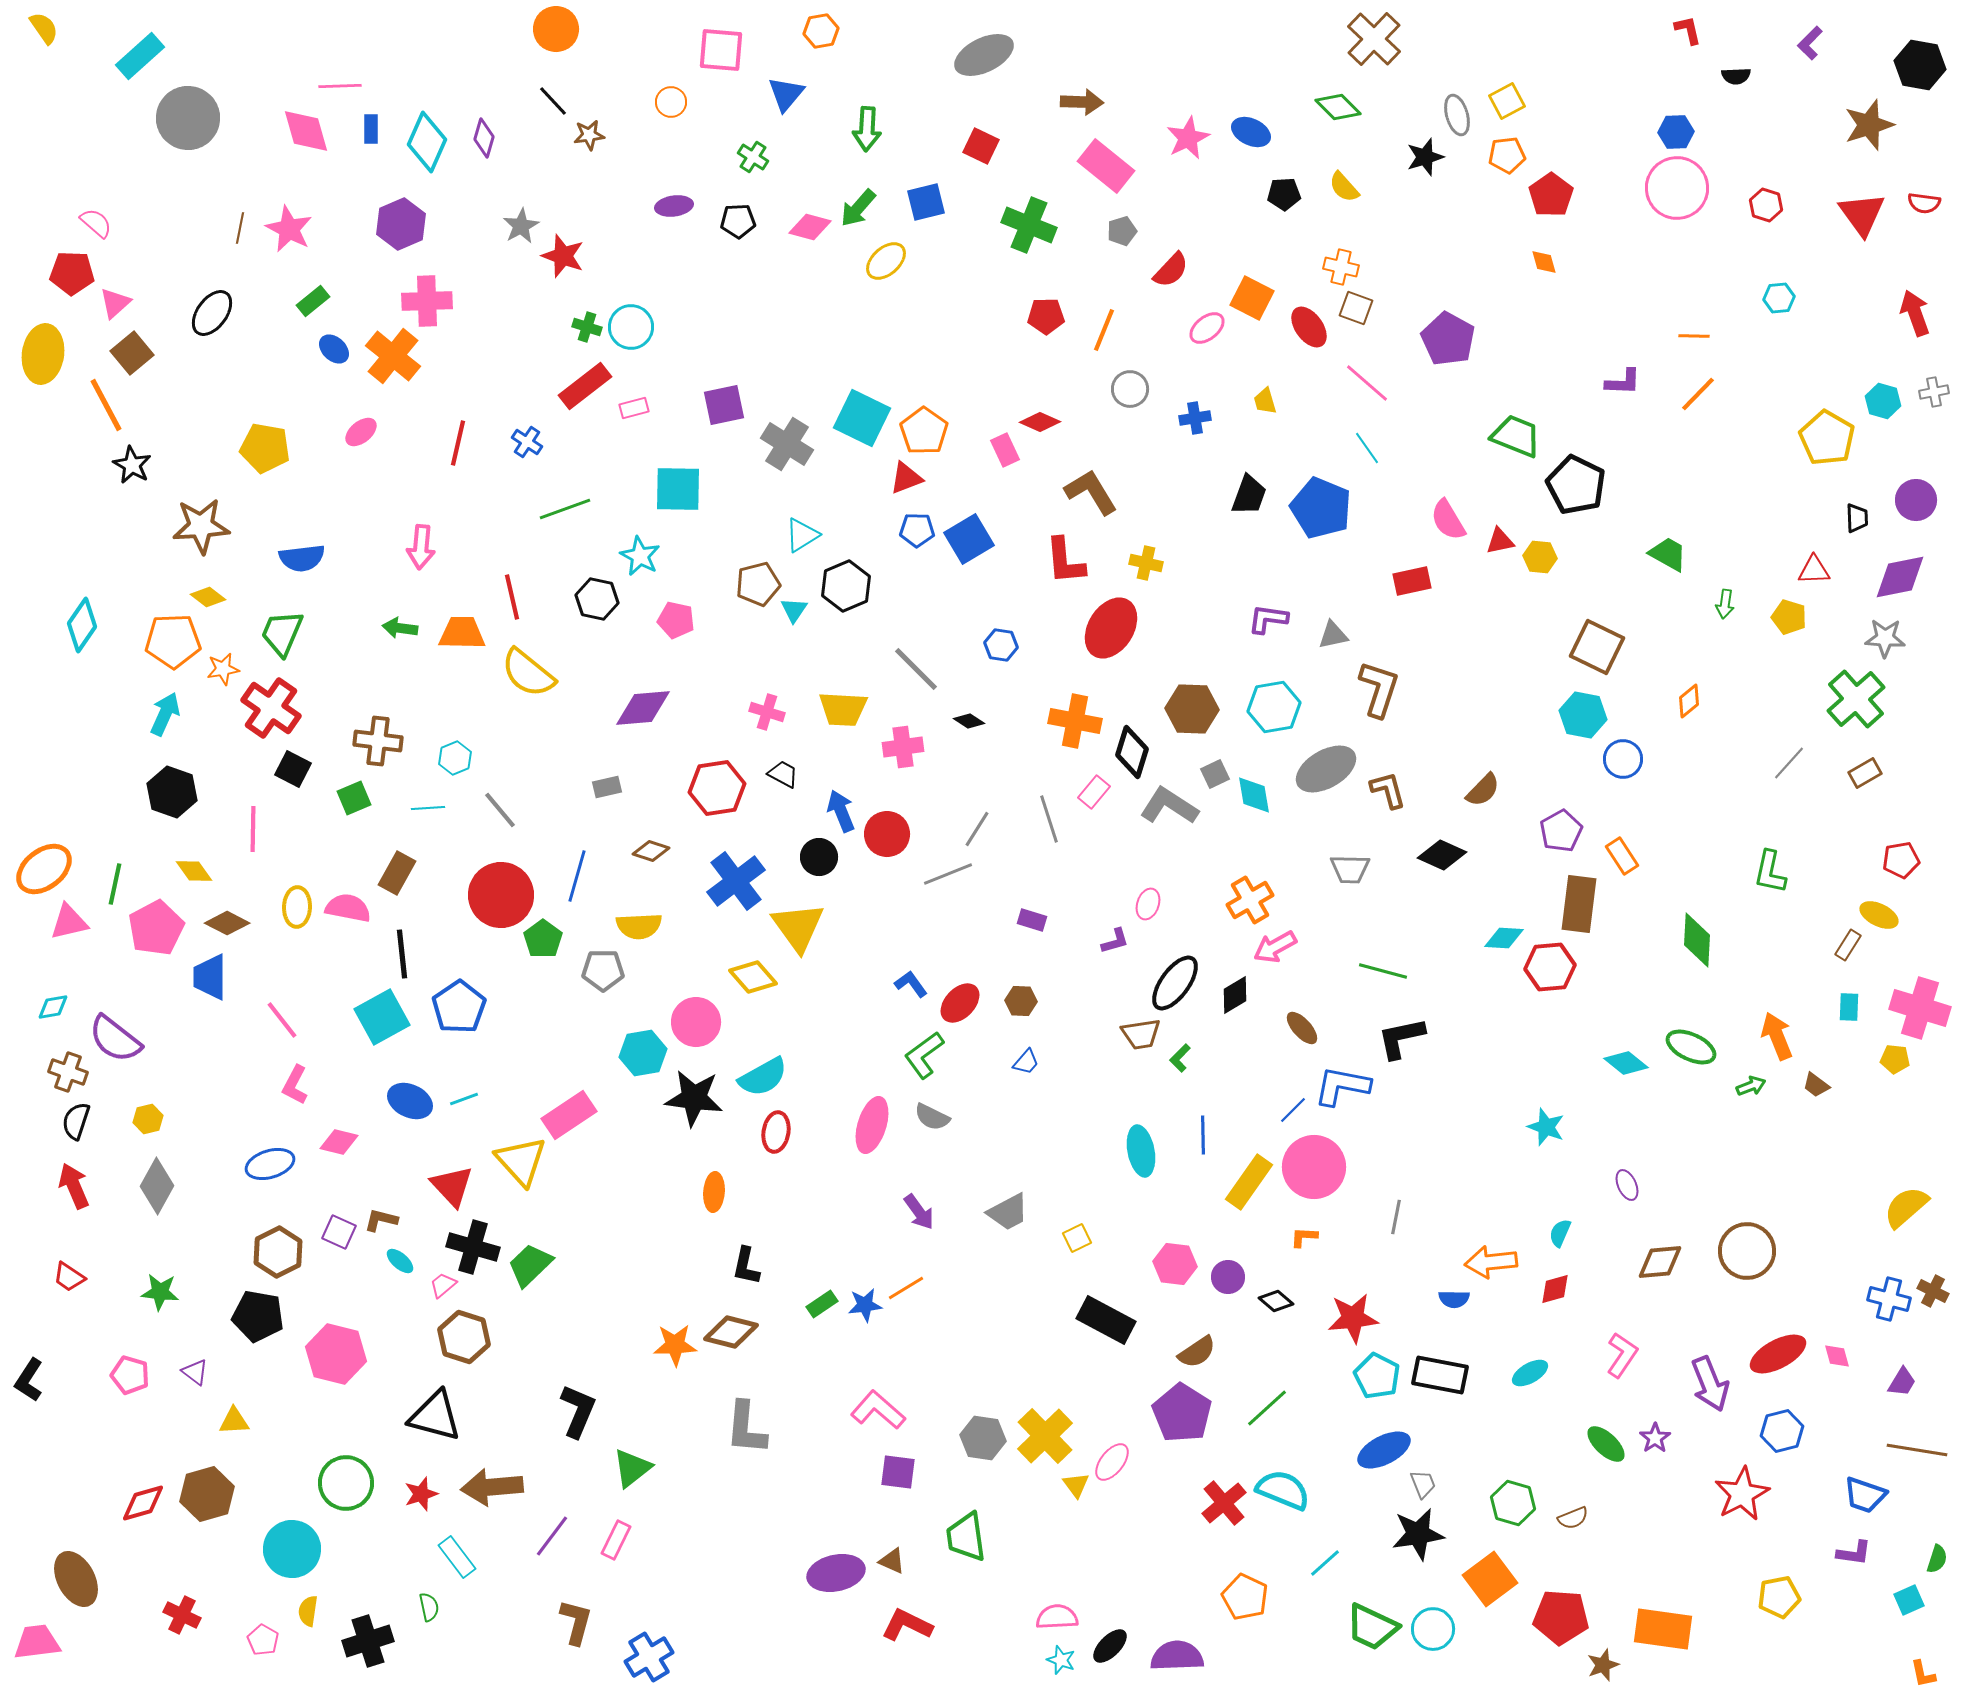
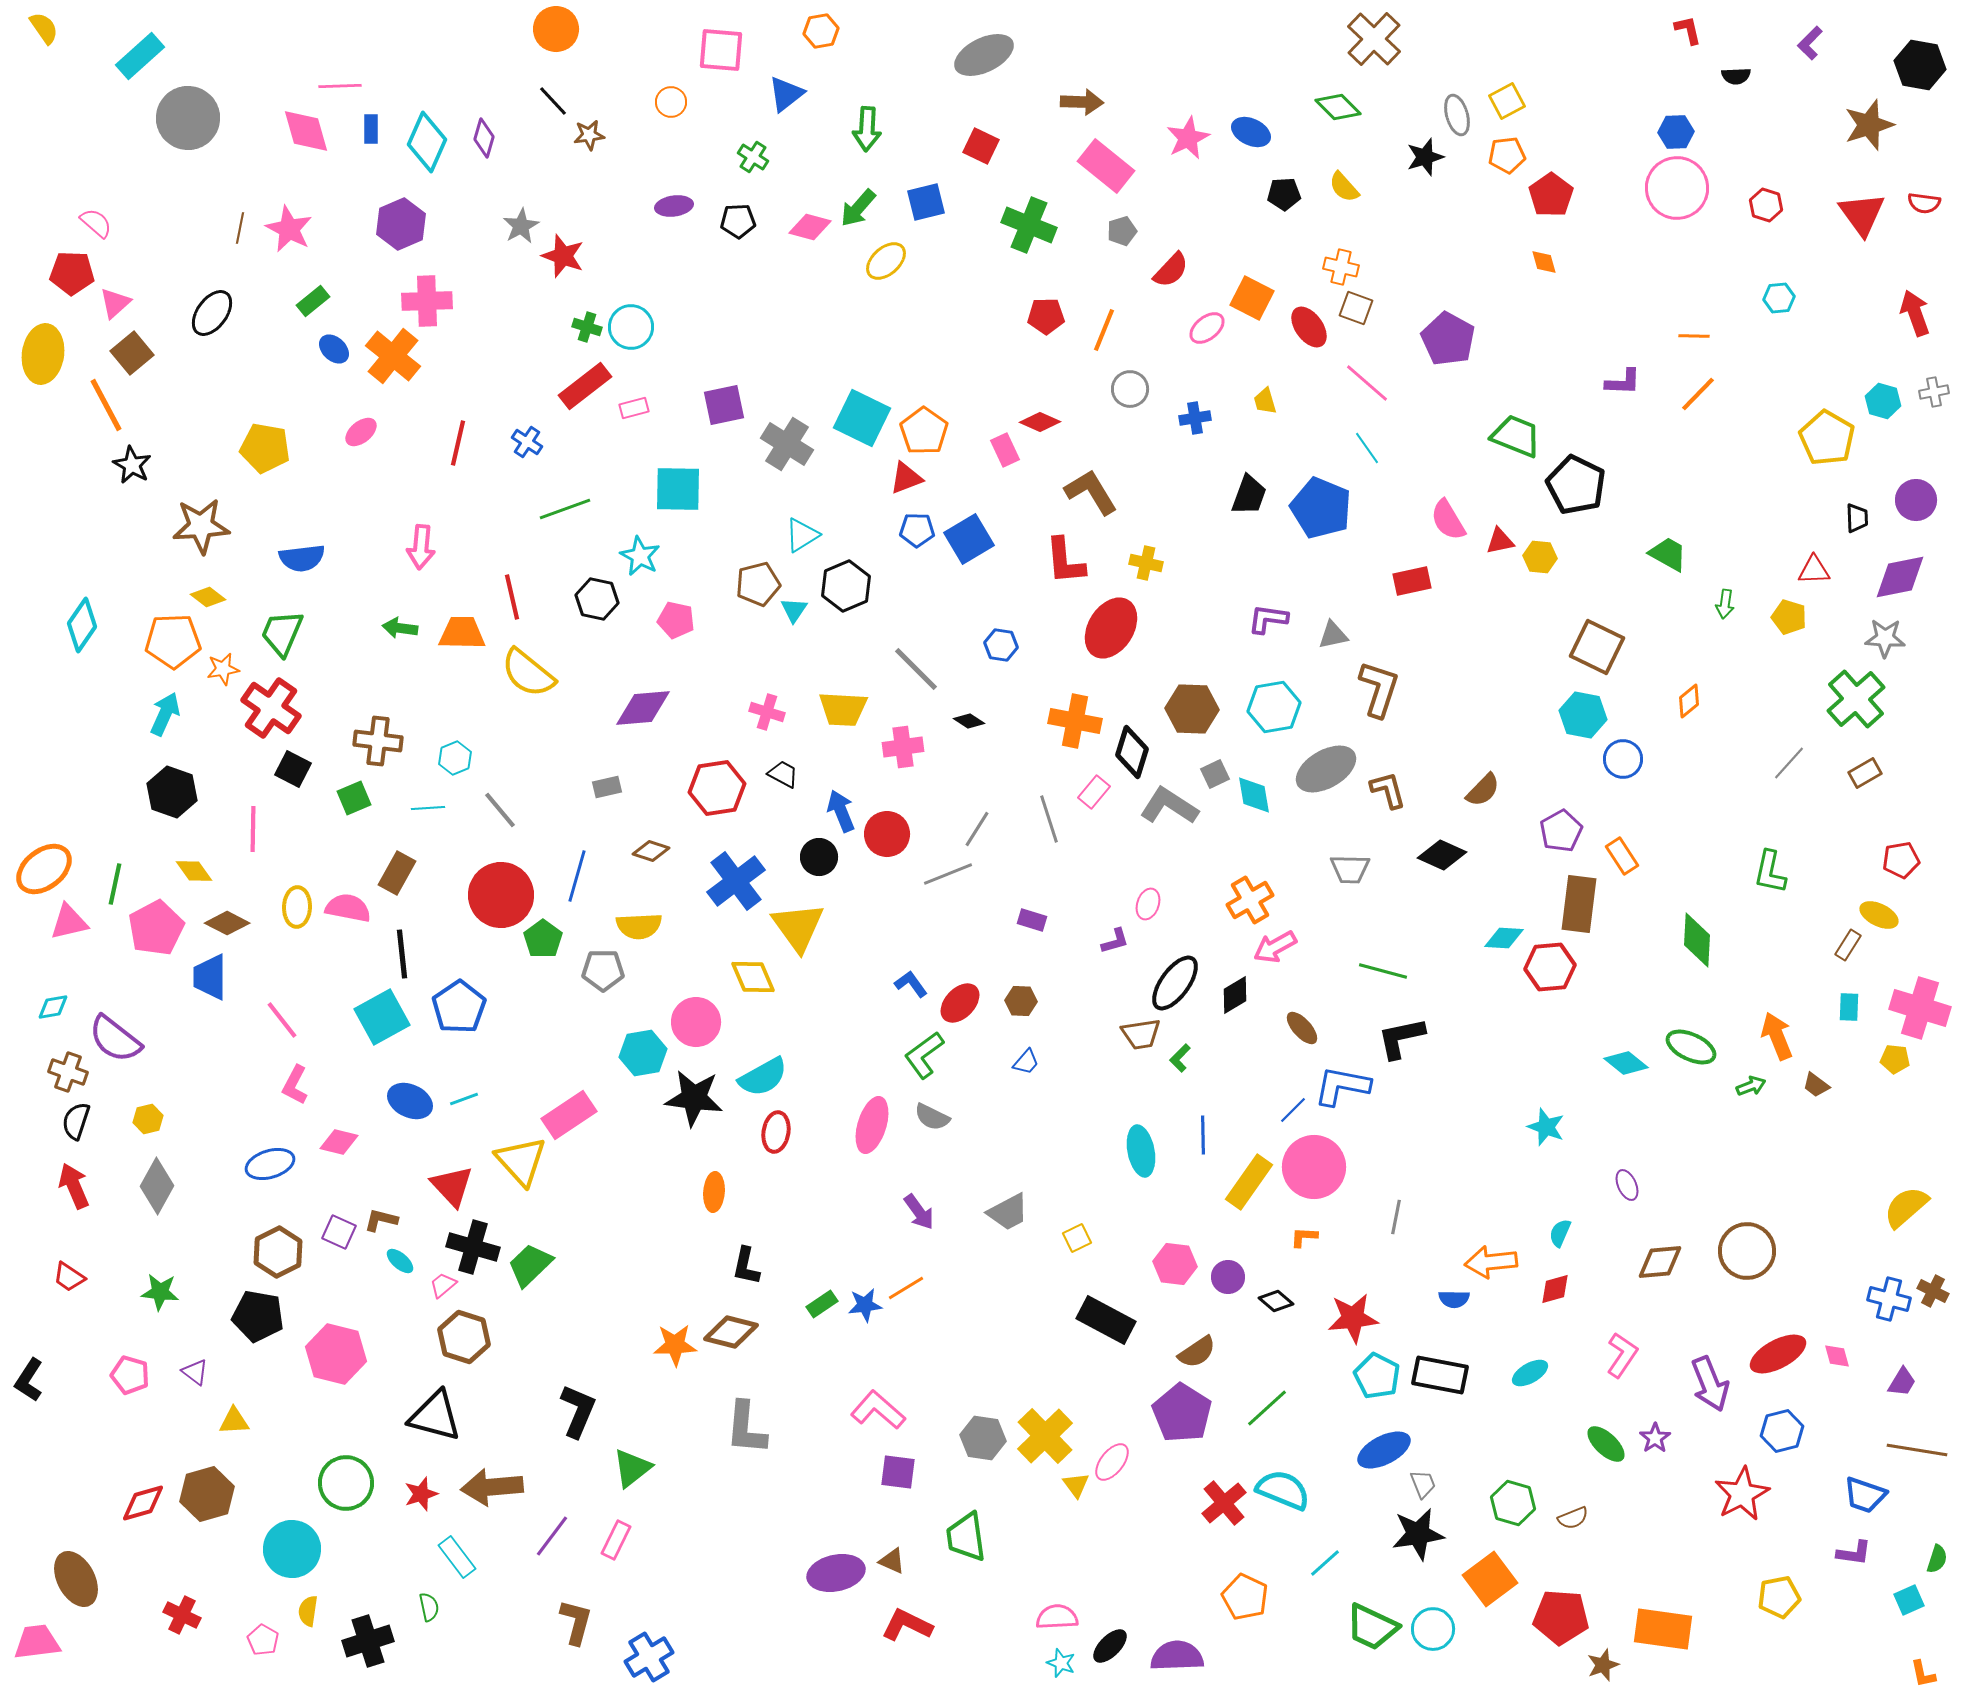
blue triangle at (786, 94): rotated 12 degrees clockwise
yellow diamond at (753, 977): rotated 18 degrees clockwise
cyan star at (1061, 1660): moved 3 px down
